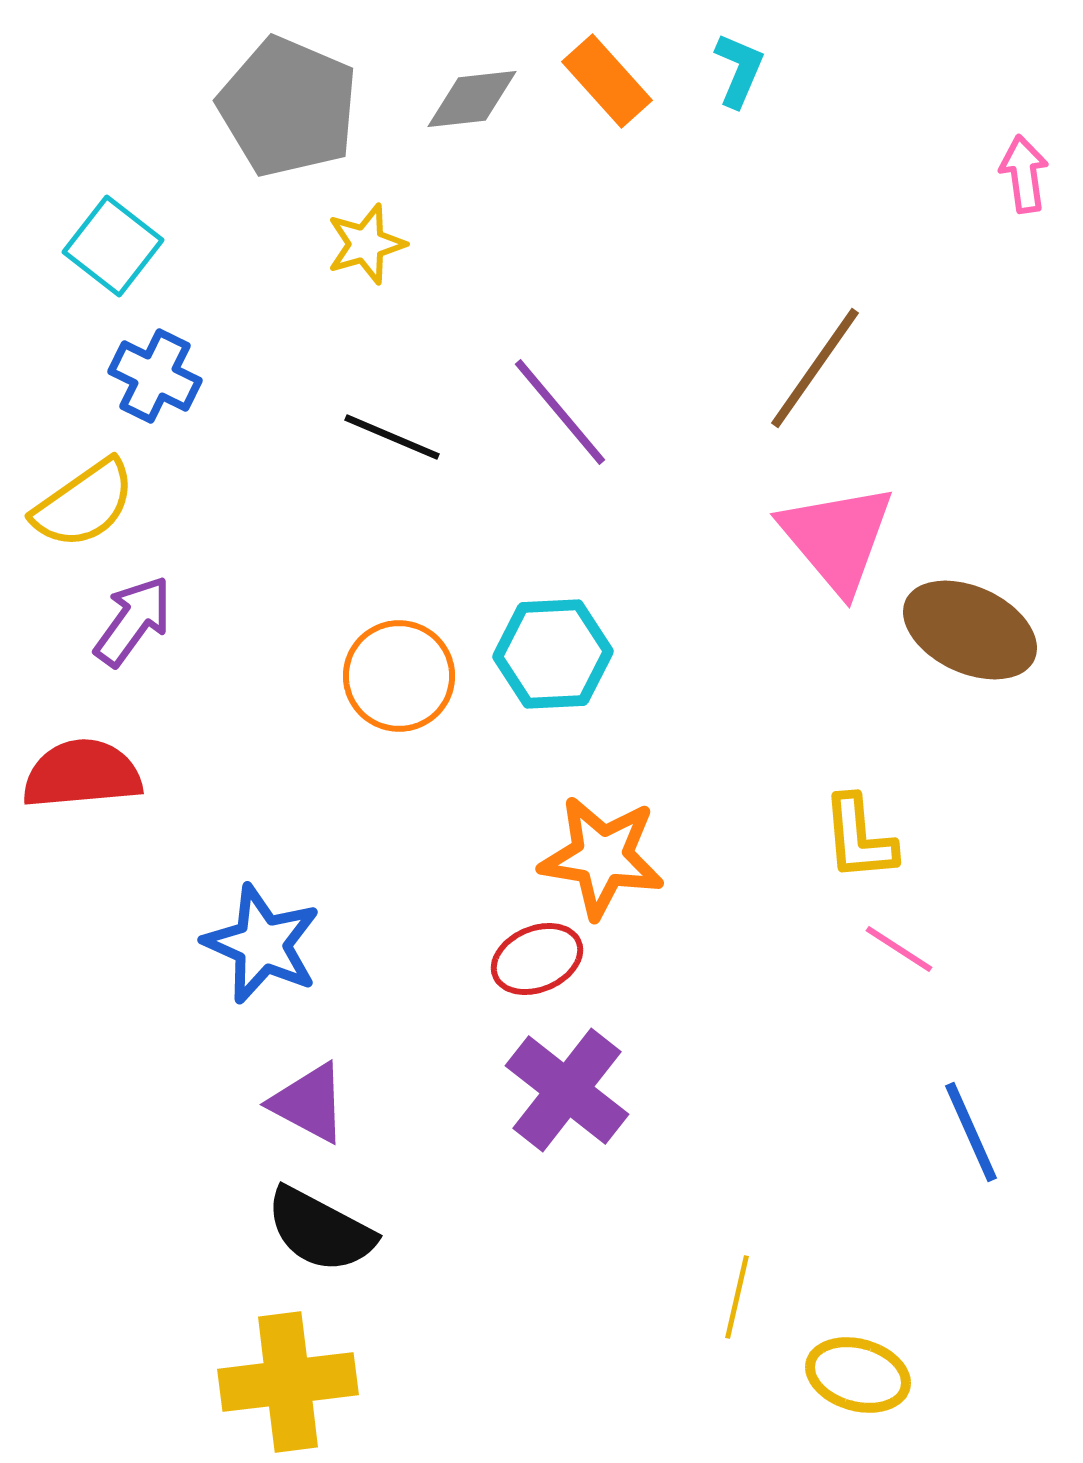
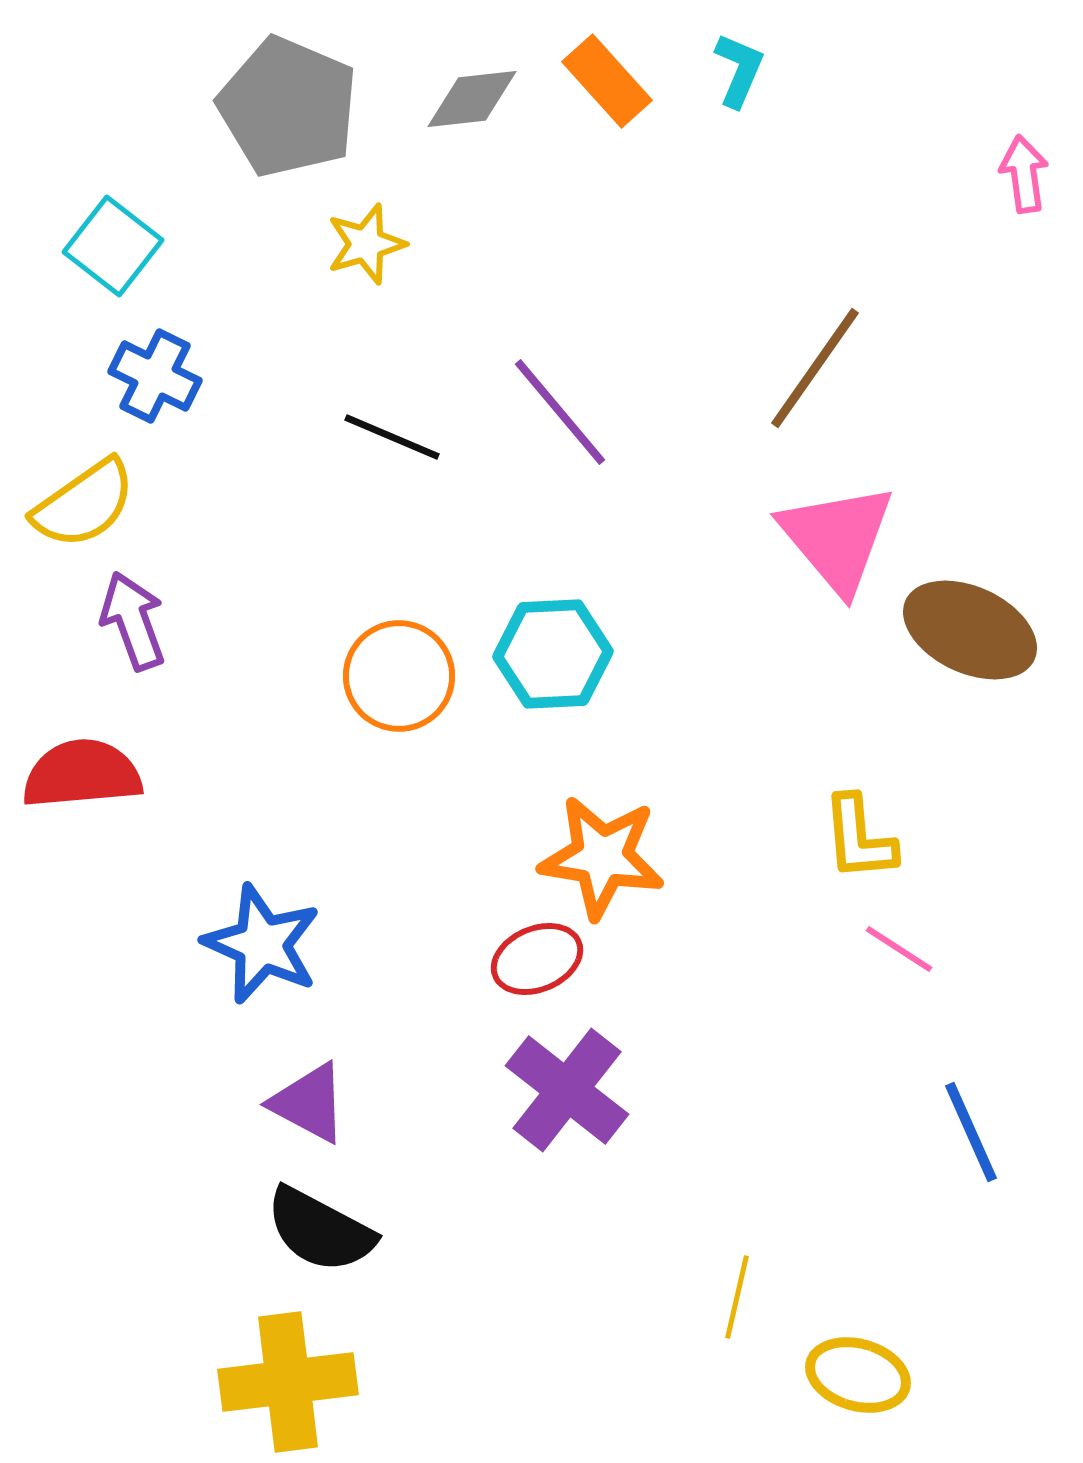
purple arrow: rotated 56 degrees counterclockwise
